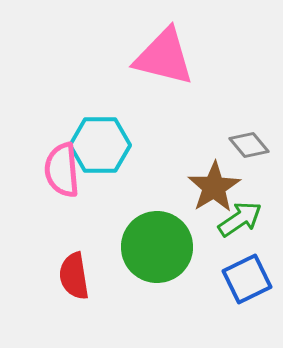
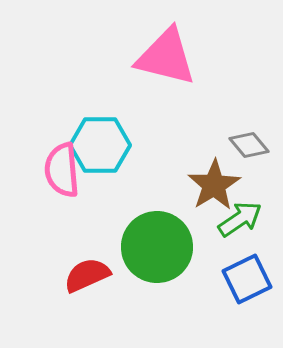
pink triangle: moved 2 px right
brown star: moved 2 px up
red semicircle: moved 13 px right, 1 px up; rotated 75 degrees clockwise
